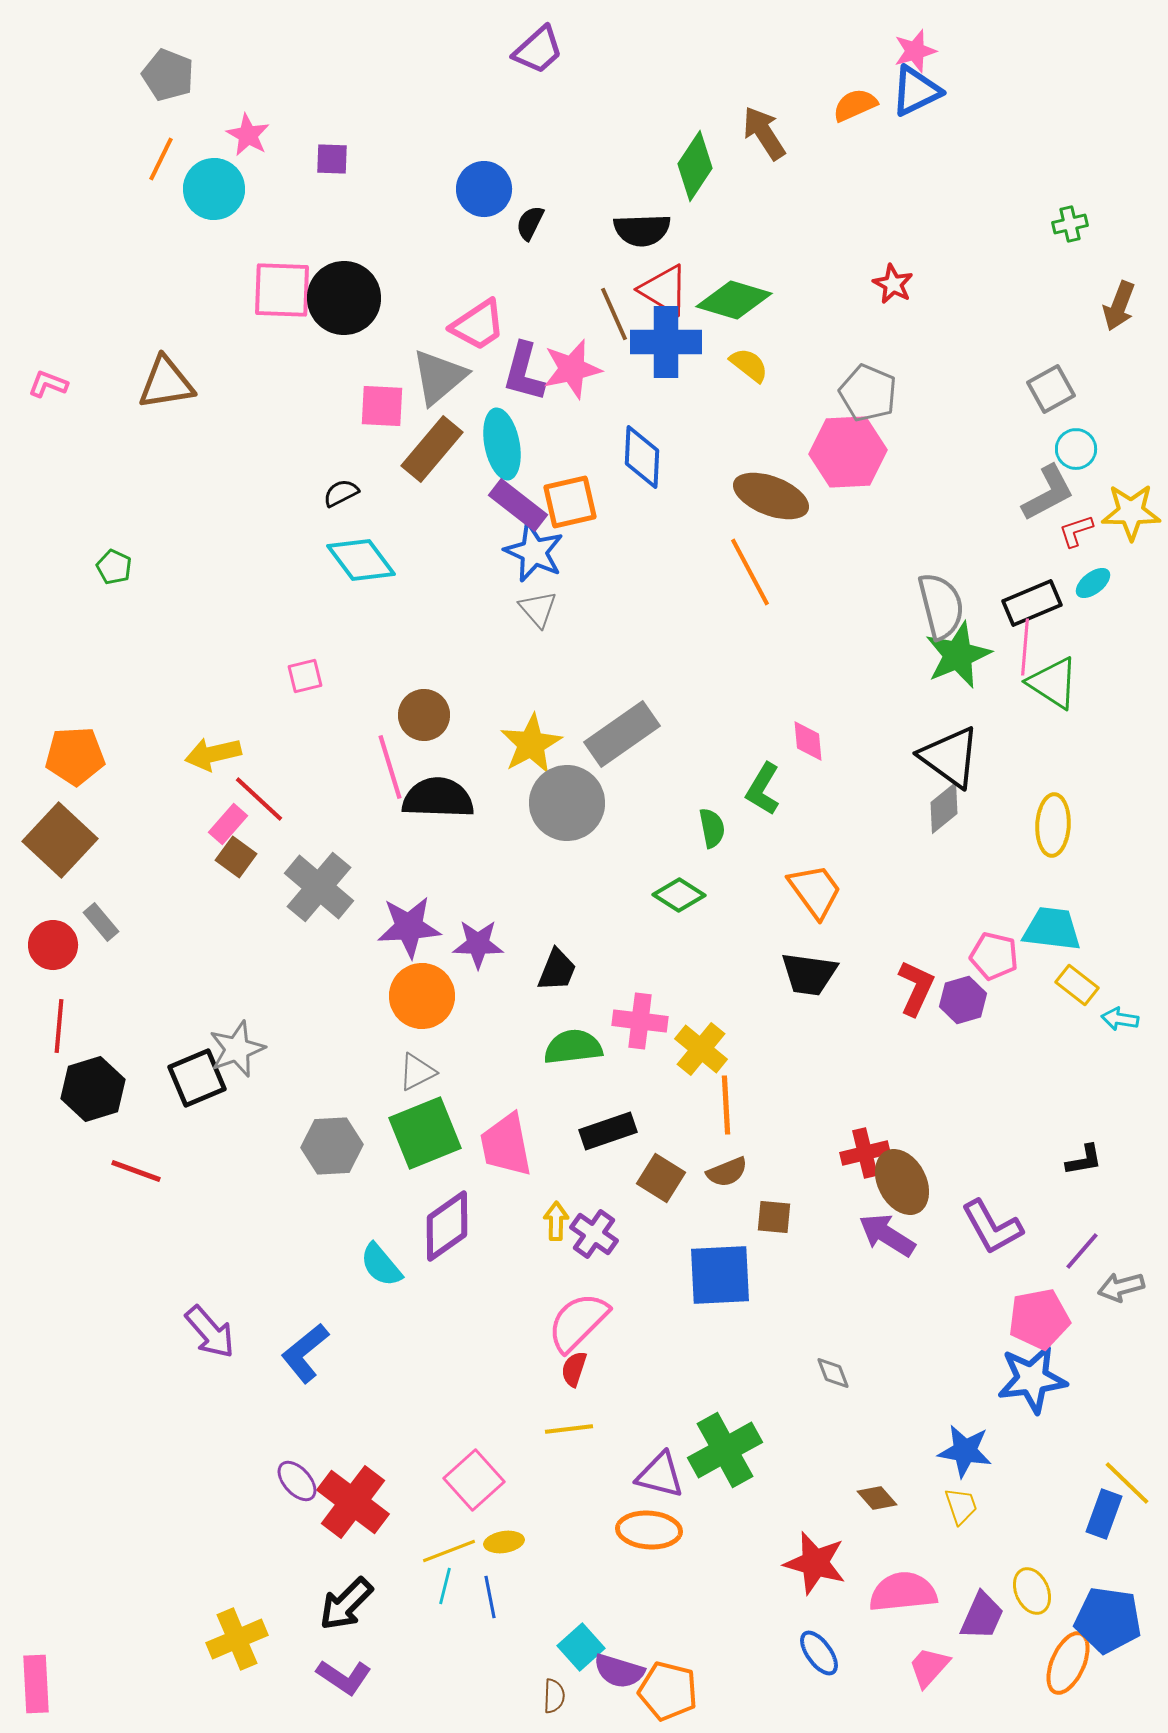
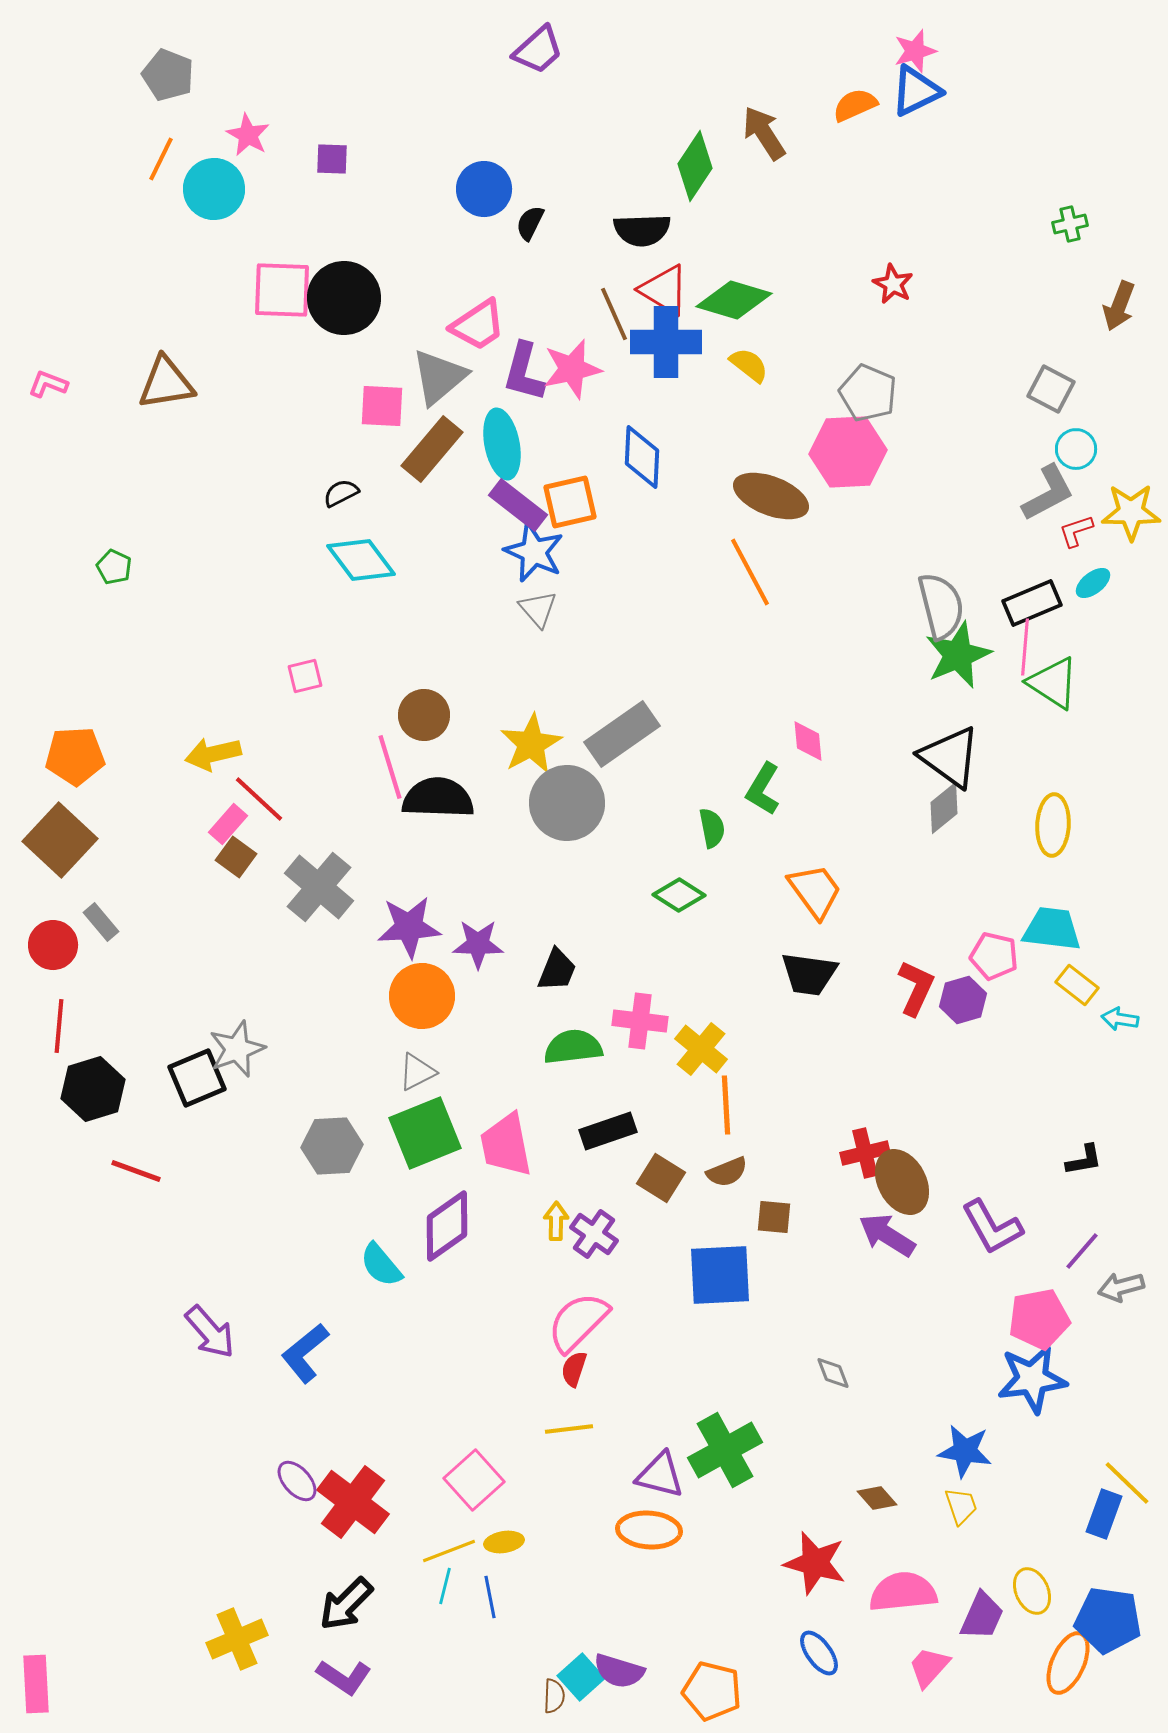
gray square at (1051, 389): rotated 33 degrees counterclockwise
cyan square at (581, 1647): moved 30 px down
orange pentagon at (668, 1691): moved 44 px right
